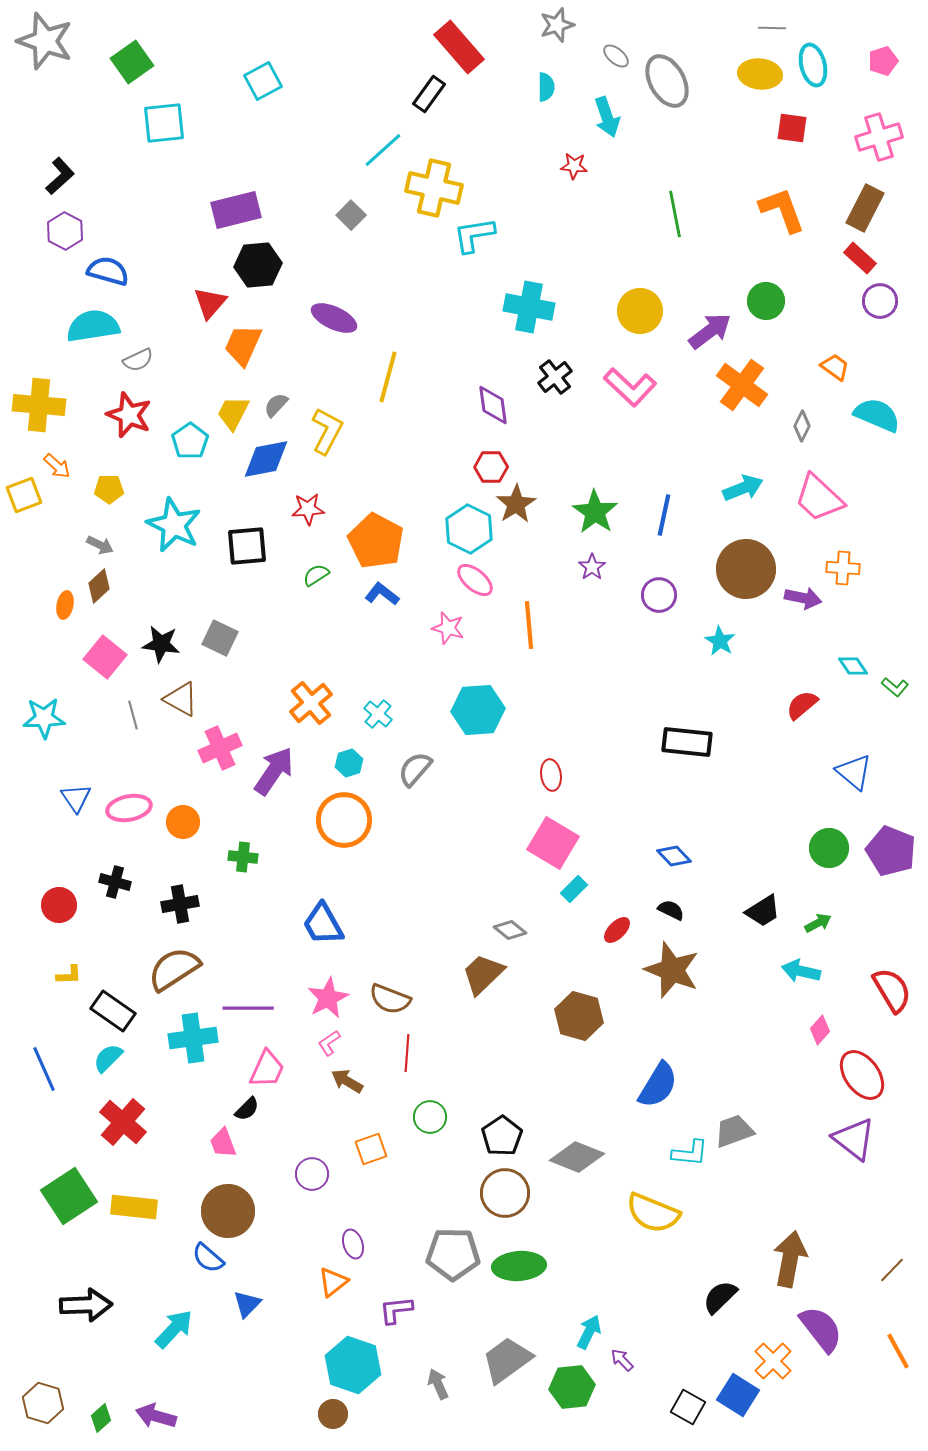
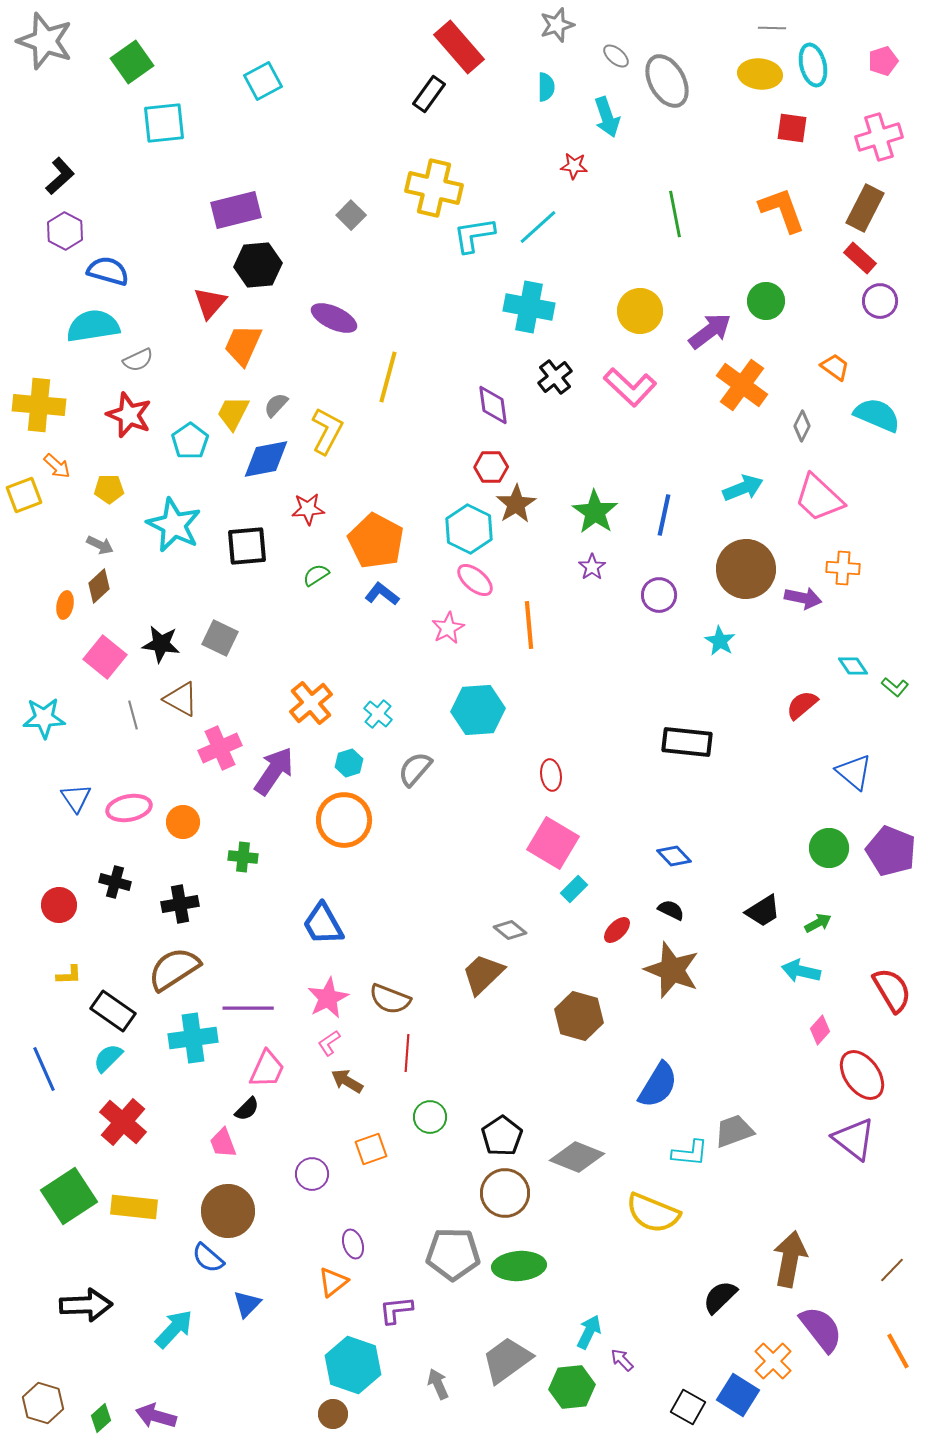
cyan line at (383, 150): moved 155 px right, 77 px down
pink star at (448, 628): rotated 28 degrees clockwise
